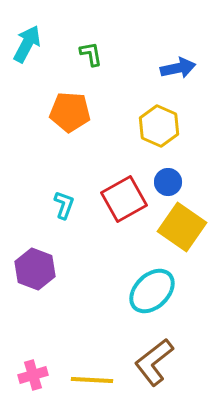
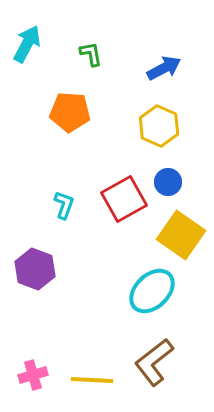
blue arrow: moved 14 px left; rotated 16 degrees counterclockwise
yellow square: moved 1 px left, 8 px down
